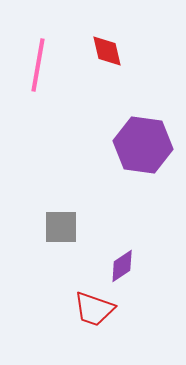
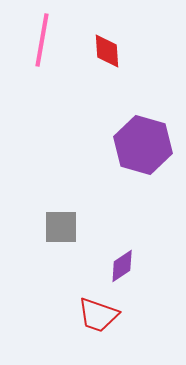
red diamond: rotated 9 degrees clockwise
pink line: moved 4 px right, 25 px up
purple hexagon: rotated 8 degrees clockwise
red trapezoid: moved 4 px right, 6 px down
